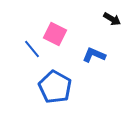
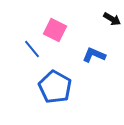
pink square: moved 4 px up
